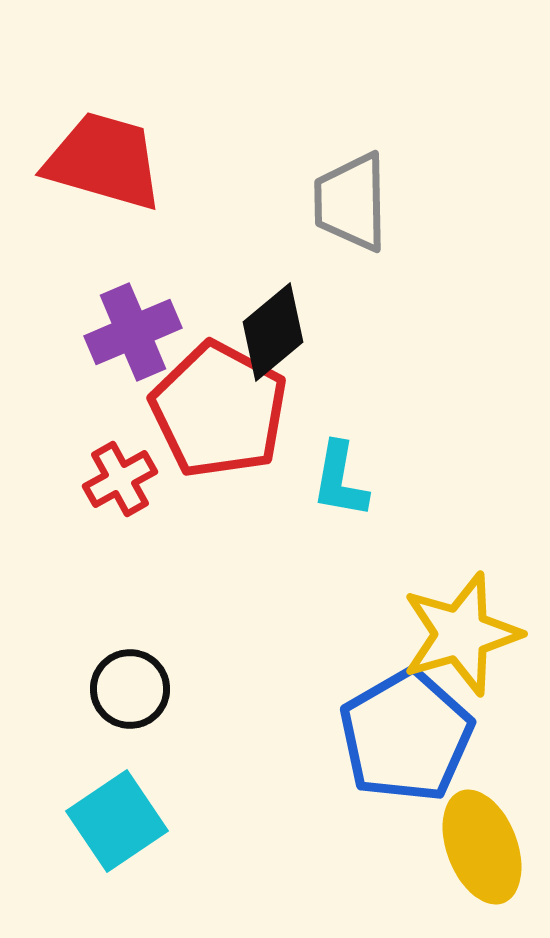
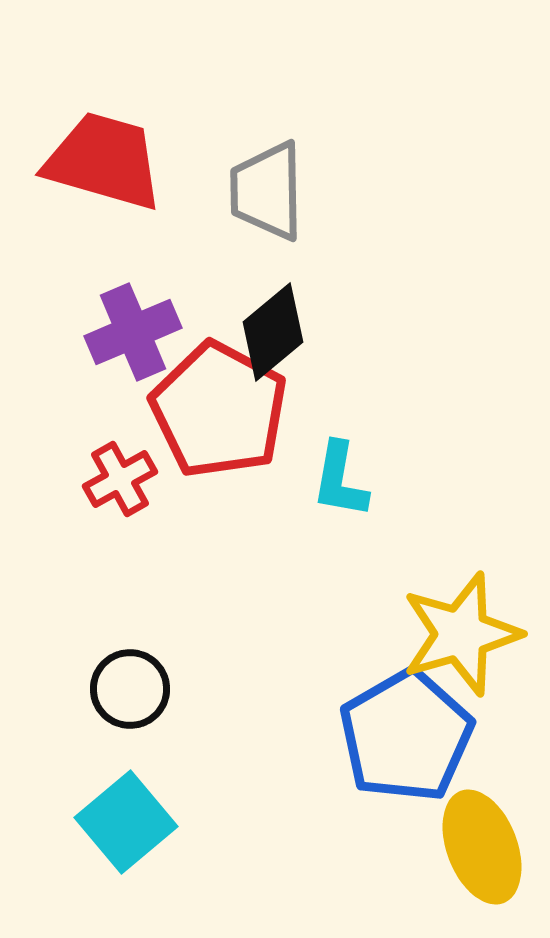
gray trapezoid: moved 84 px left, 11 px up
cyan square: moved 9 px right, 1 px down; rotated 6 degrees counterclockwise
